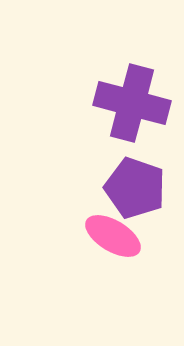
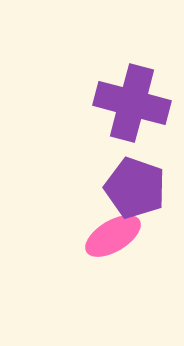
pink ellipse: rotated 62 degrees counterclockwise
